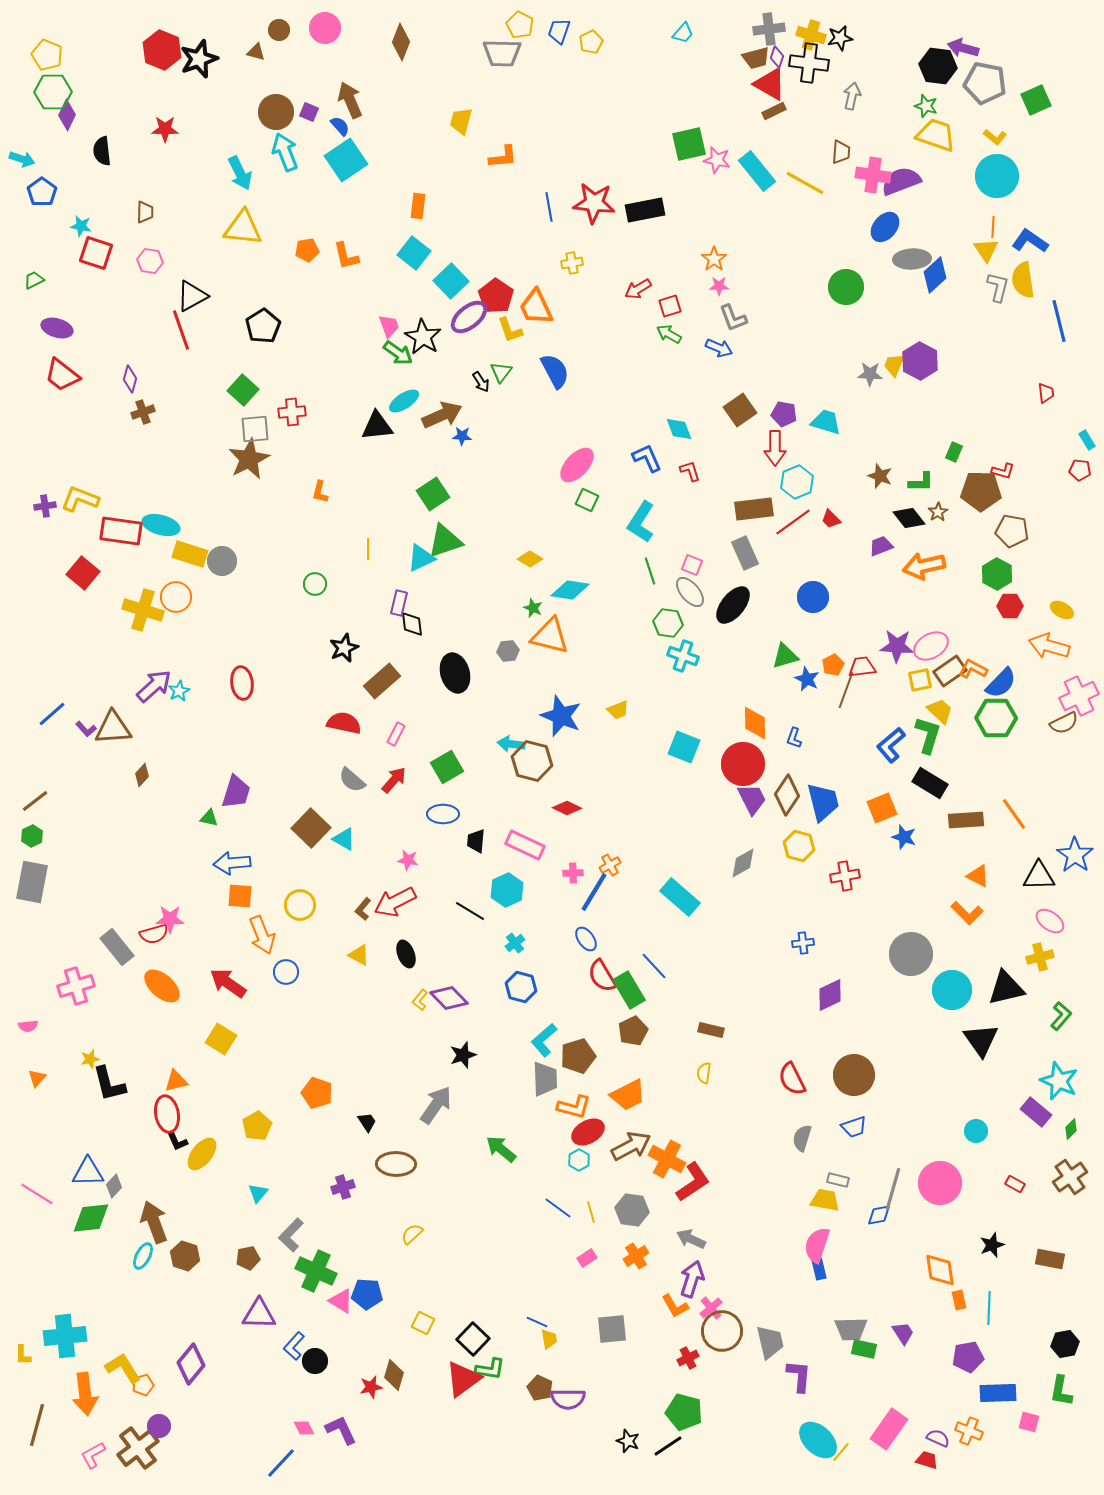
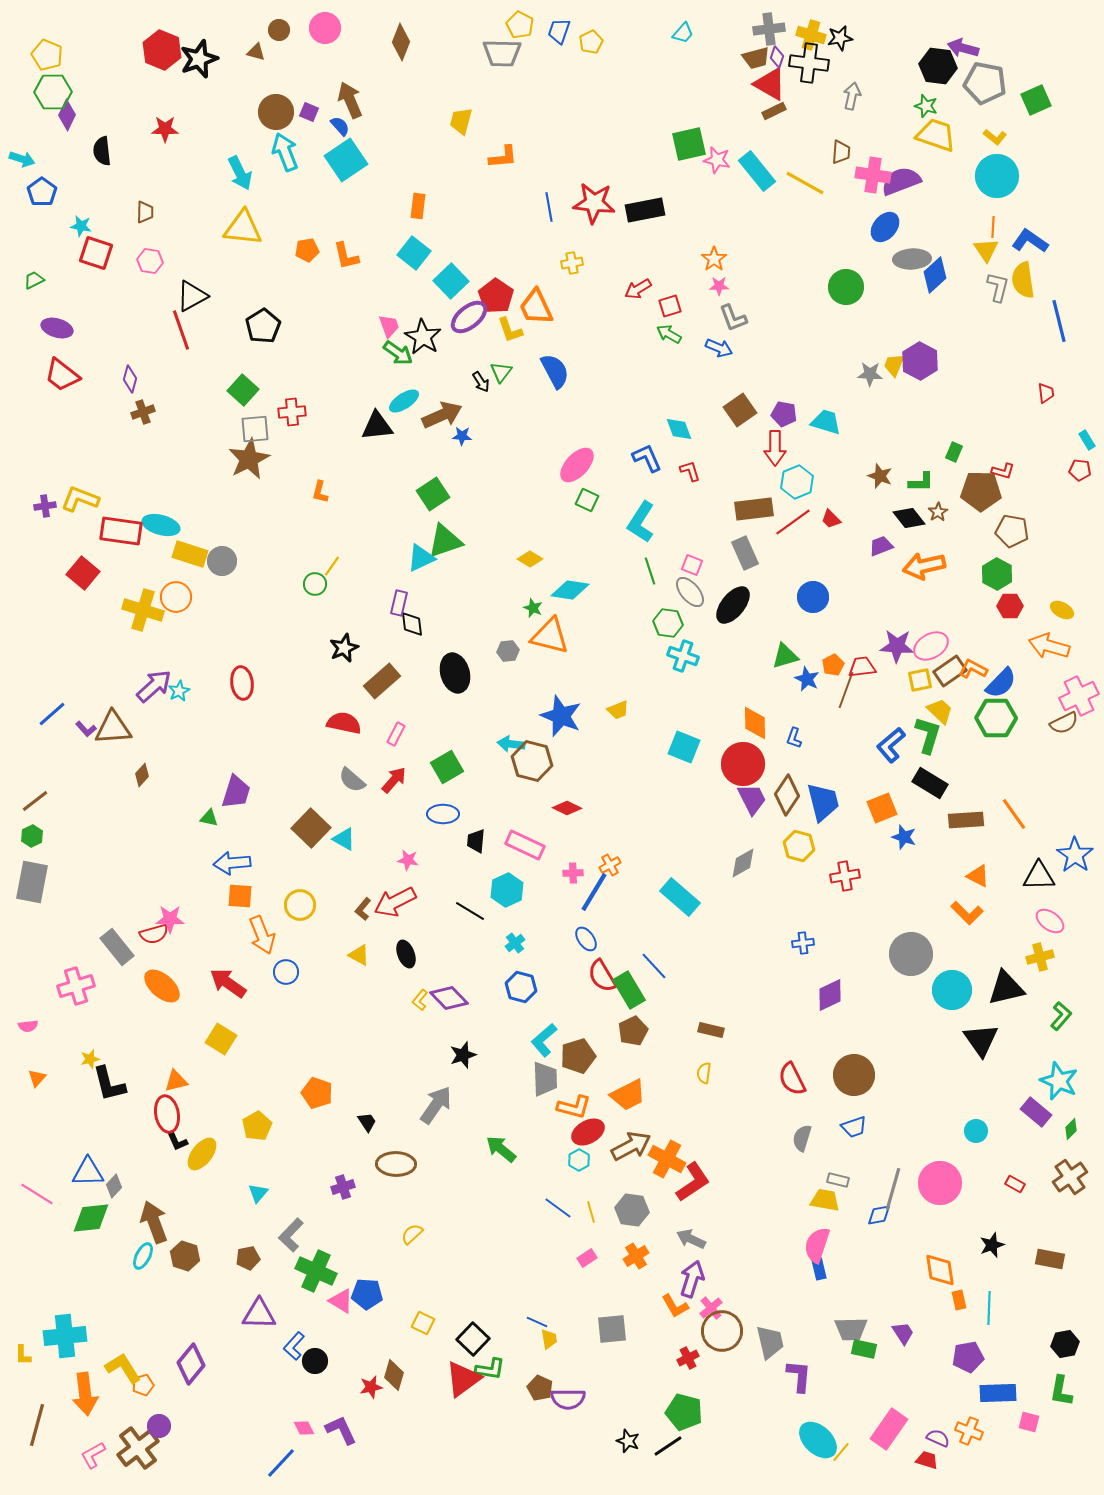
yellow line at (368, 549): moved 36 px left, 17 px down; rotated 35 degrees clockwise
